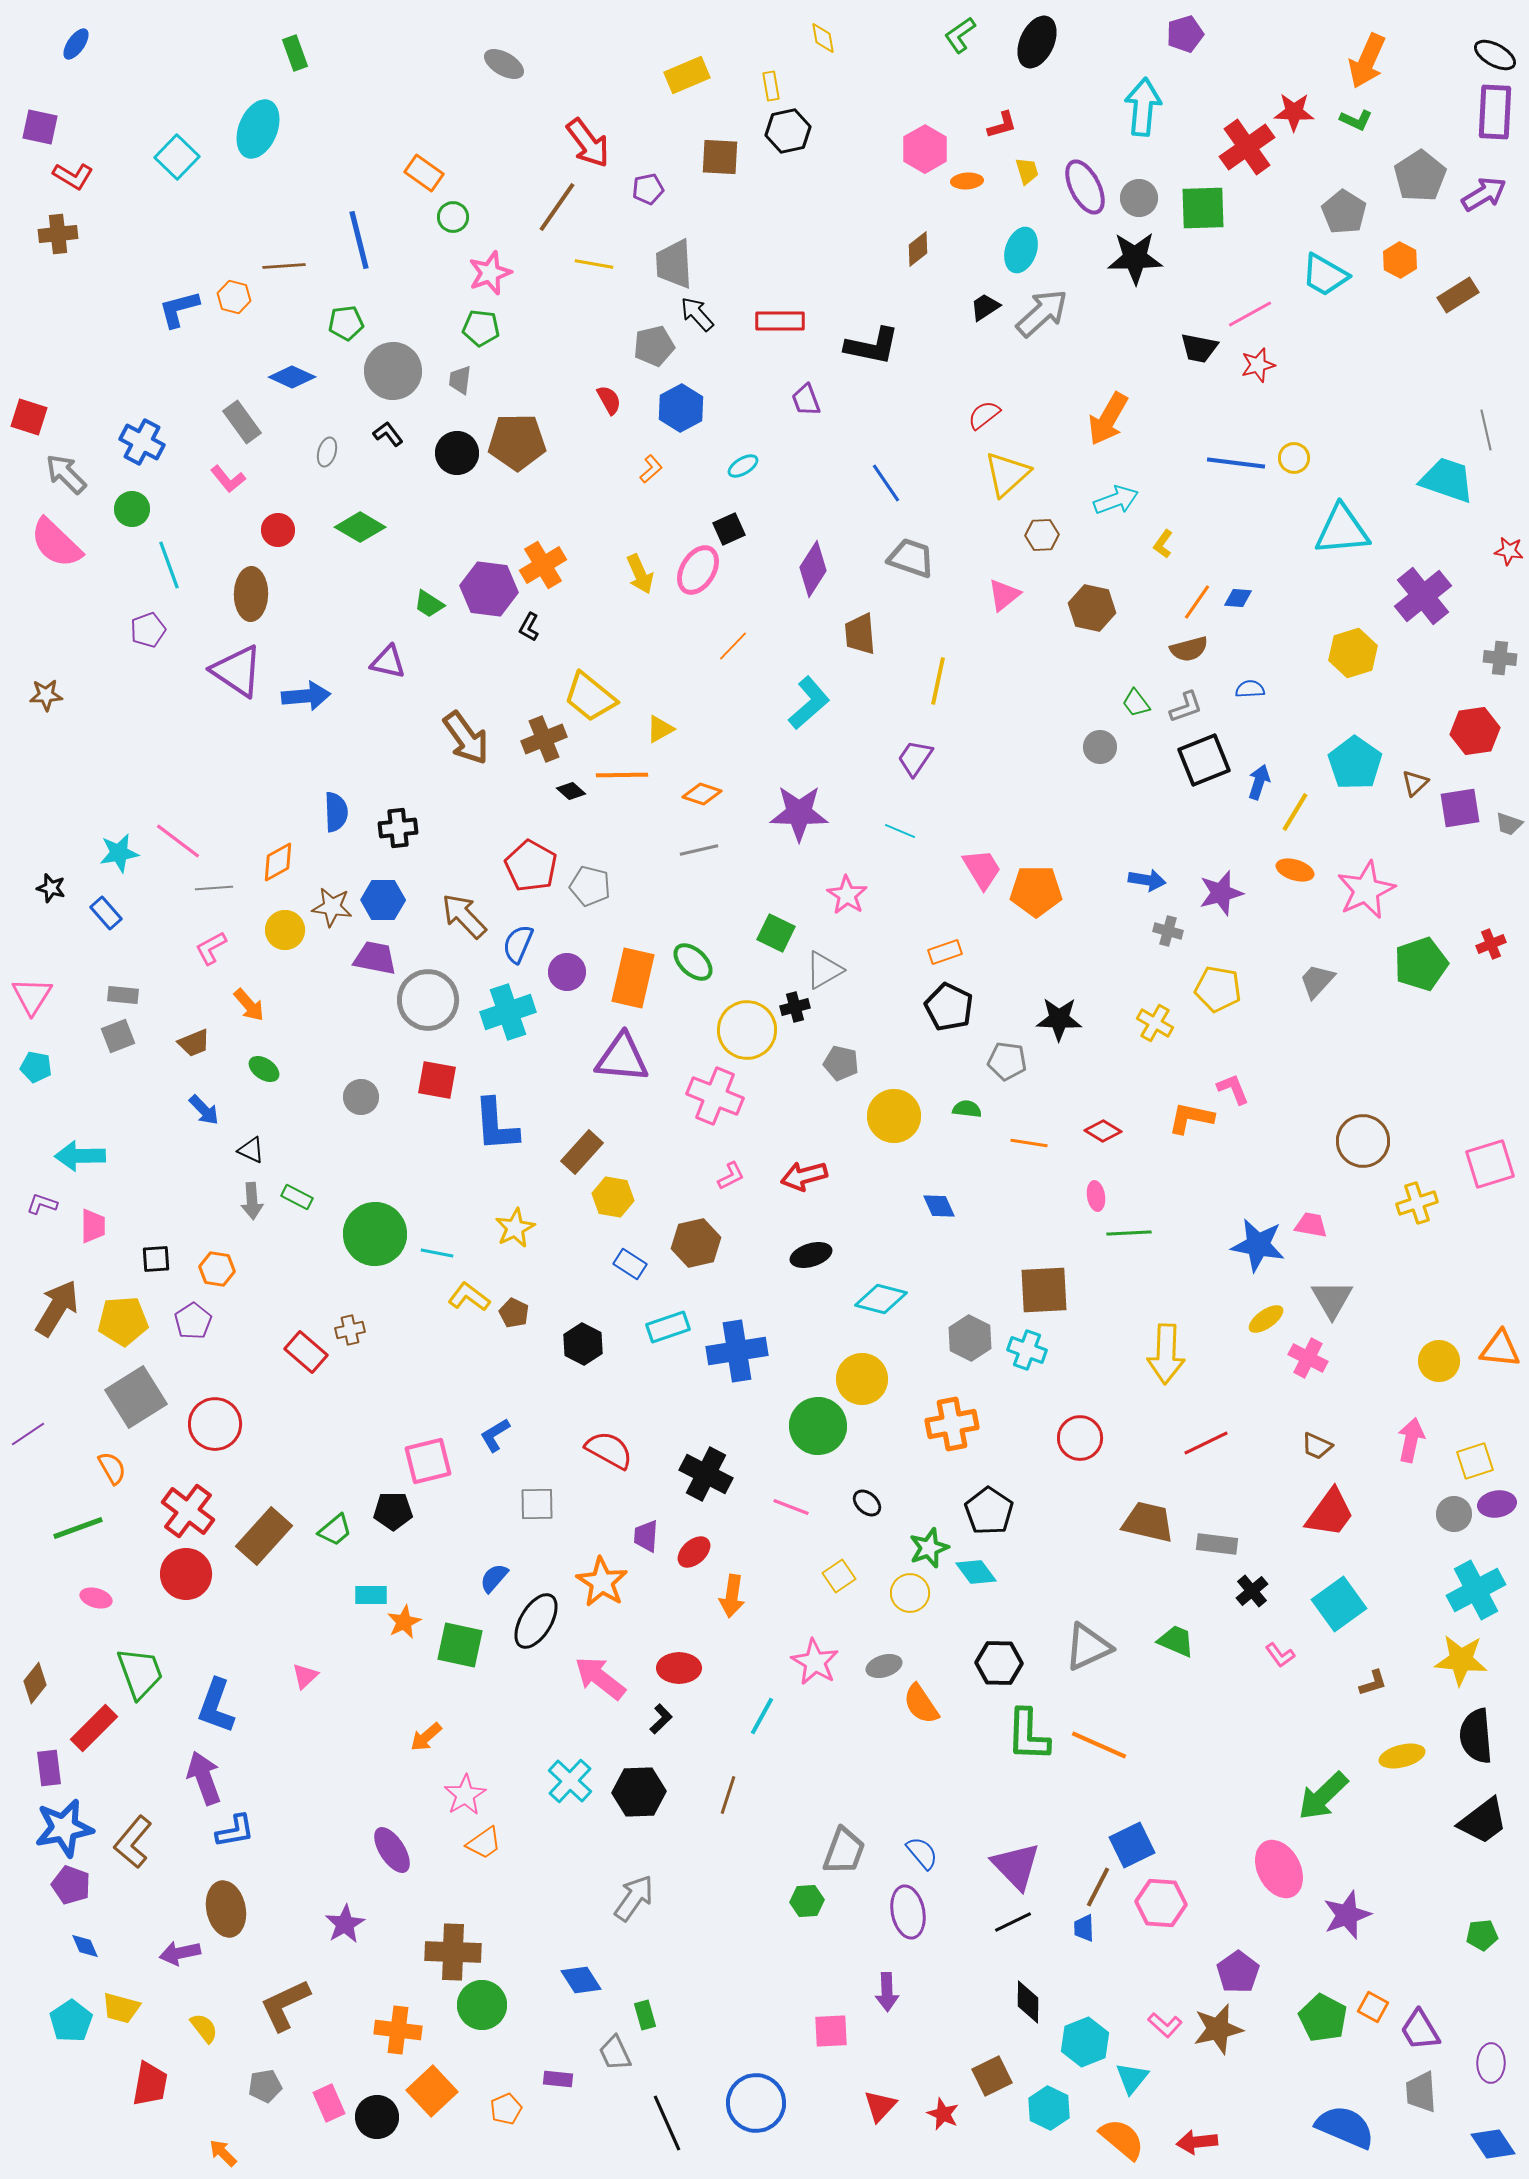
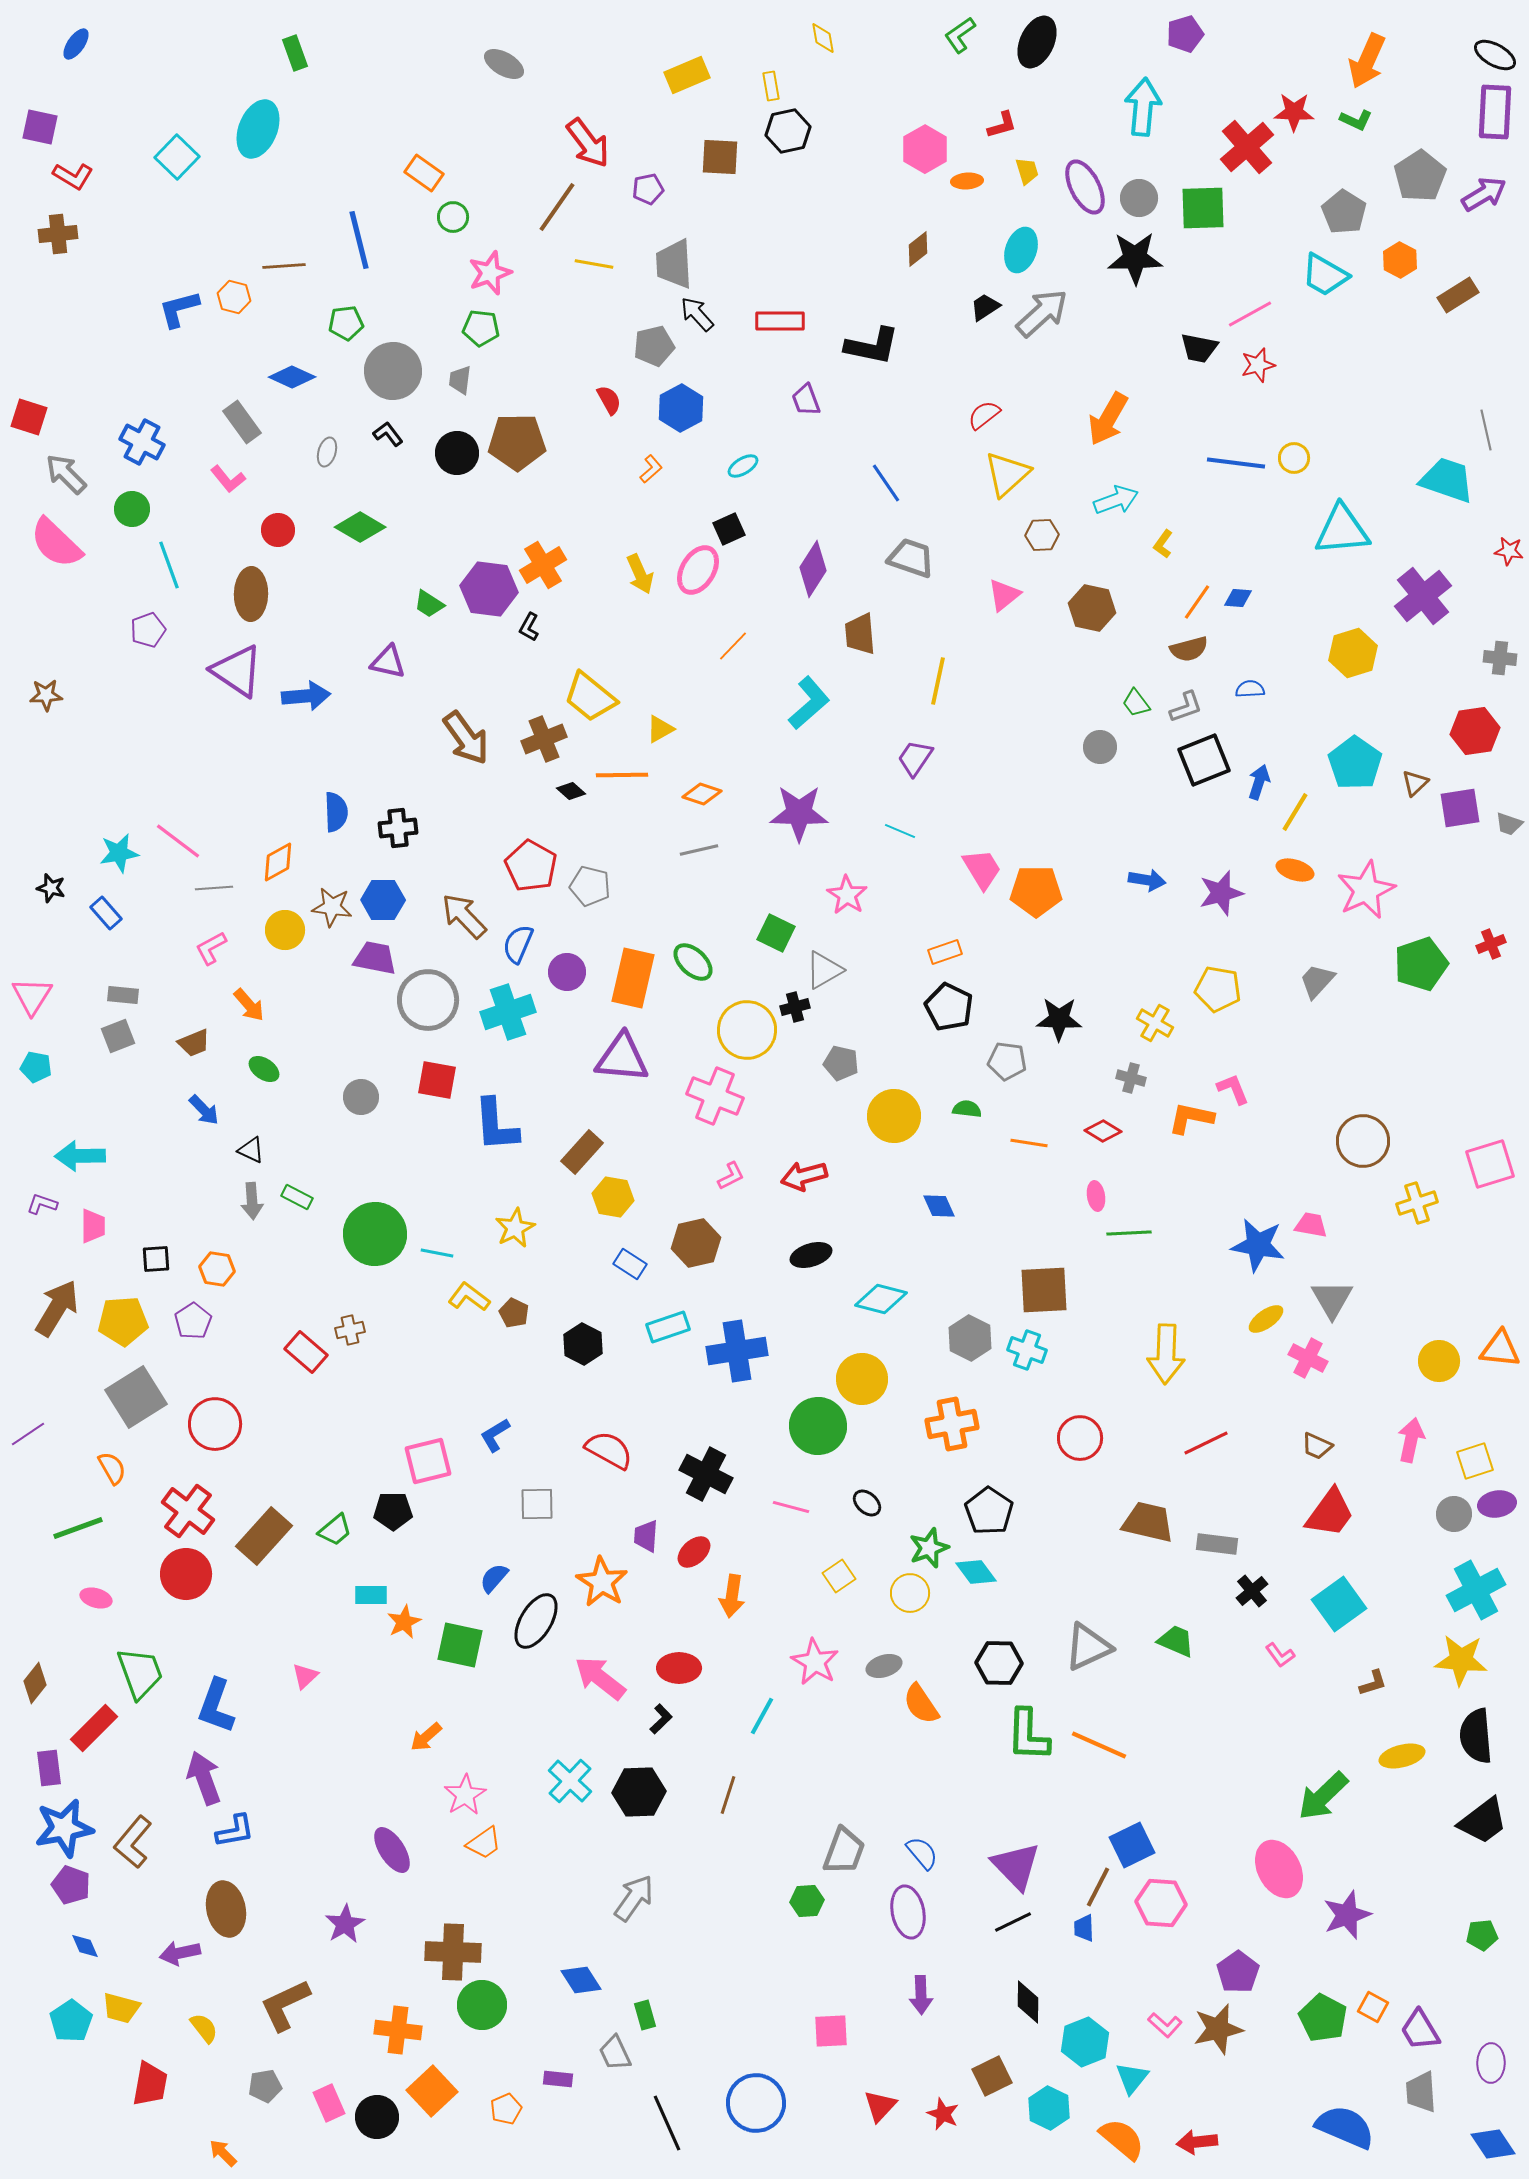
red cross at (1247, 147): rotated 6 degrees counterclockwise
gray cross at (1168, 931): moved 37 px left, 147 px down
pink line at (791, 1507): rotated 6 degrees counterclockwise
purple arrow at (887, 1992): moved 34 px right, 3 px down
